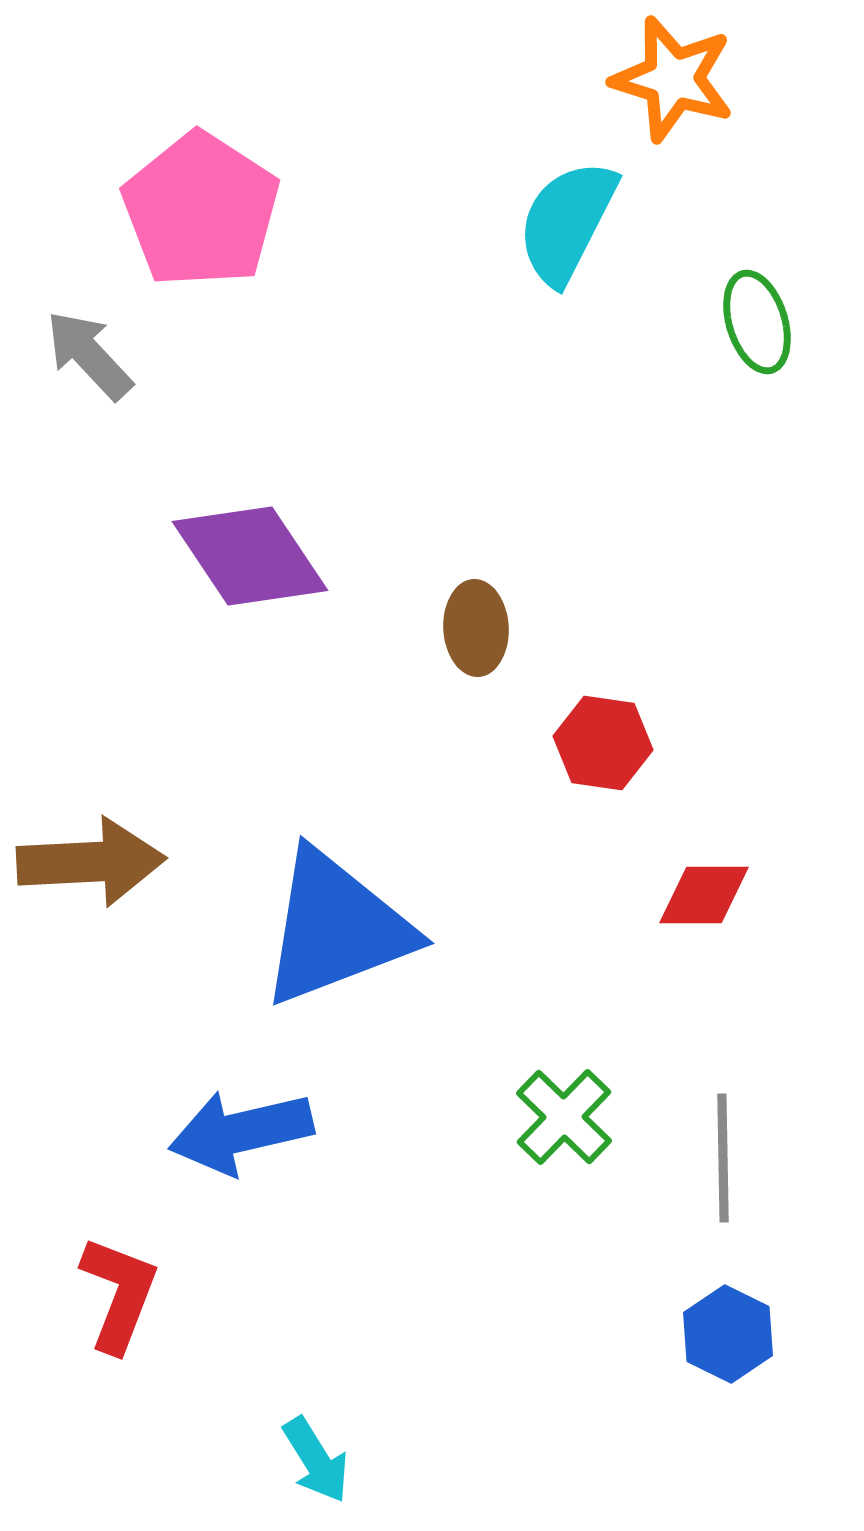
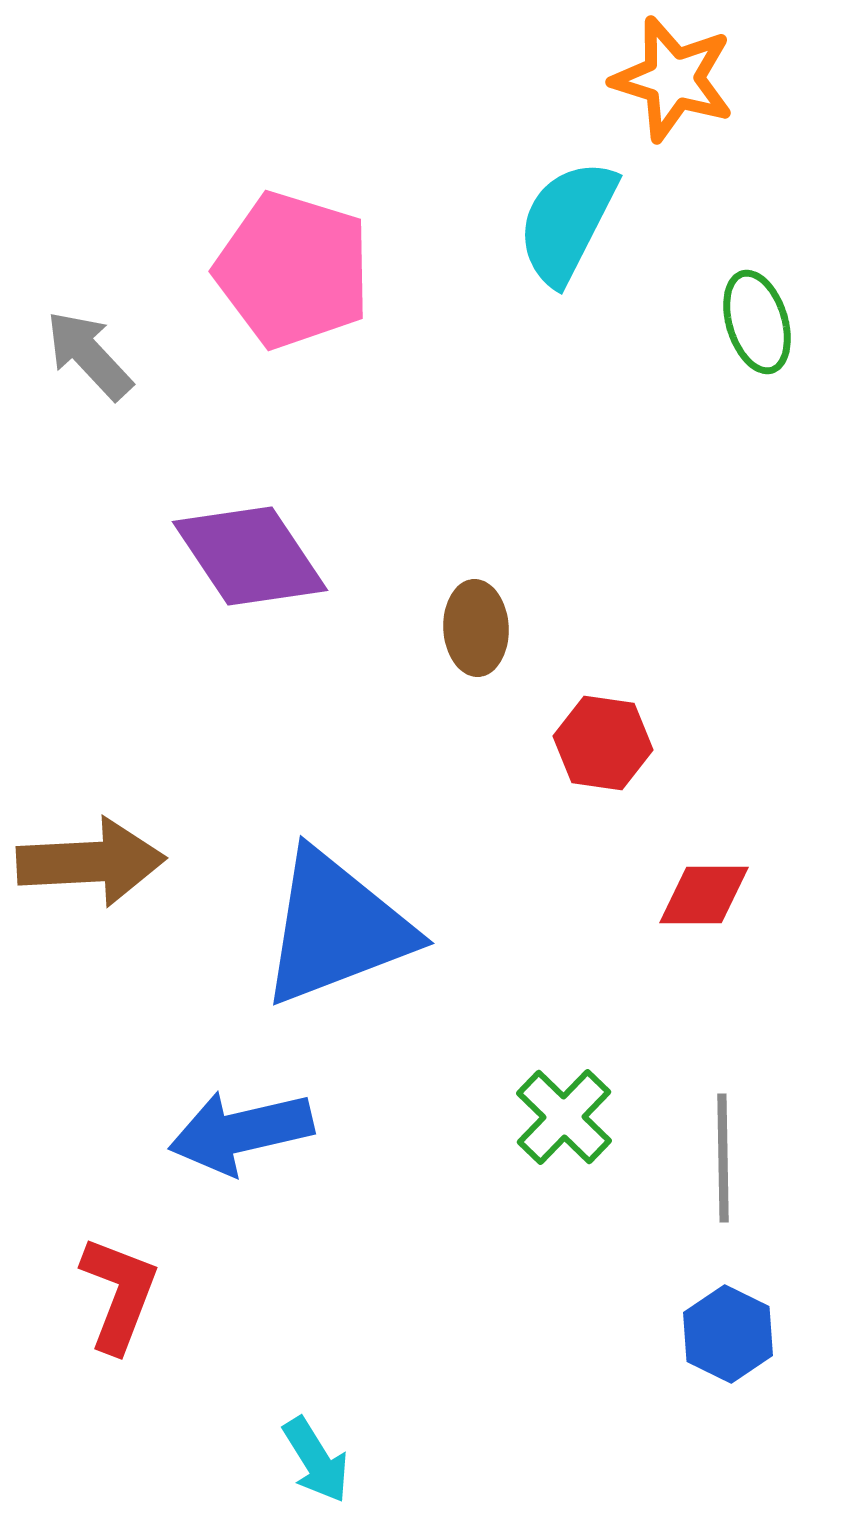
pink pentagon: moved 92 px right, 60 px down; rotated 16 degrees counterclockwise
